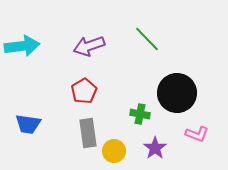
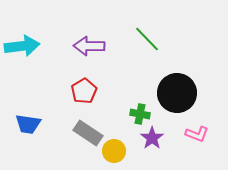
purple arrow: rotated 20 degrees clockwise
gray rectangle: rotated 48 degrees counterclockwise
purple star: moved 3 px left, 10 px up
